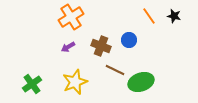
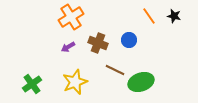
brown cross: moved 3 px left, 3 px up
